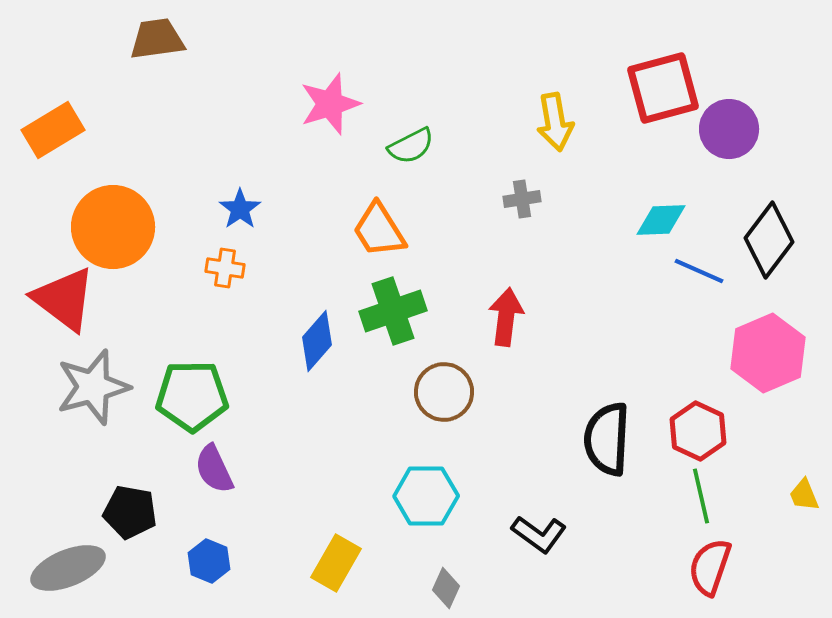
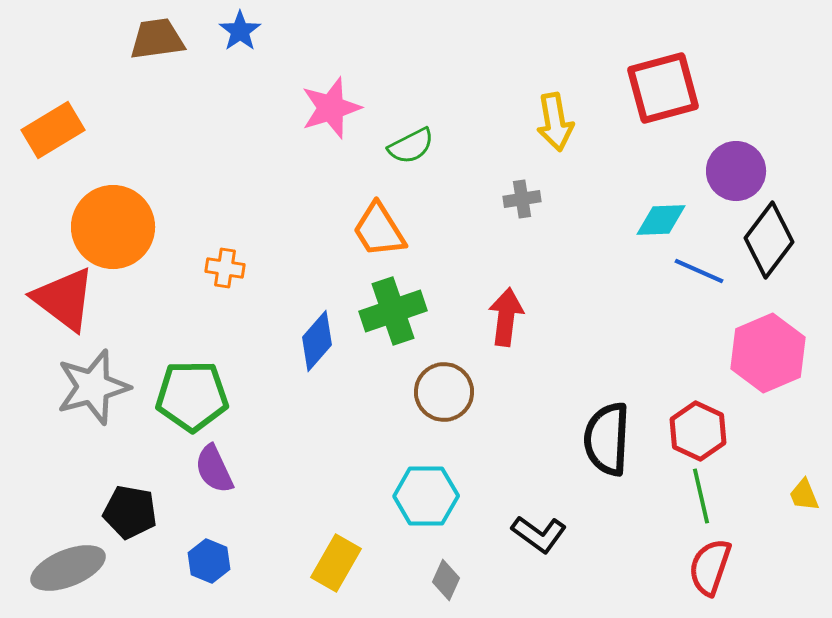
pink star: moved 1 px right, 4 px down
purple circle: moved 7 px right, 42 px down
blue star: moved 178 px up
gray diamond: moved 8 px up
